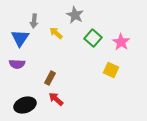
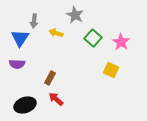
yellow arrow: rotated 24 degrees counterclockwise
